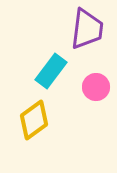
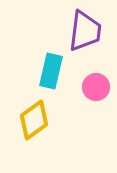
purple trapezoid: moved 2 px left, 2 px down
cyan rectangle: rotated 24 degrees counterclockwise
